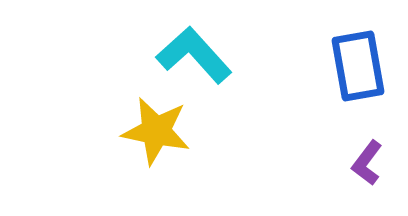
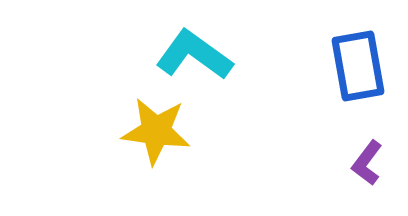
cyan L-shape: rotated 12 degrees counterclockwise
yellow star: rotated 4 degrees counterclockwise
